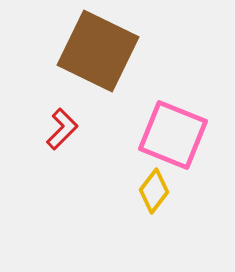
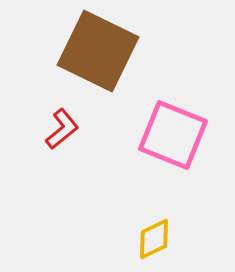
red L-shape: rotated 6 degrees clockwise
yellow diamond: moved 48 px down; rotated 27 degrees clockwise
